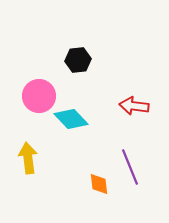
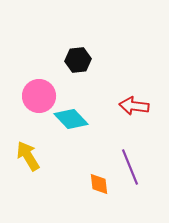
yellow arrow: moved 2 px up; rotated 24 degrees counterclockwise
